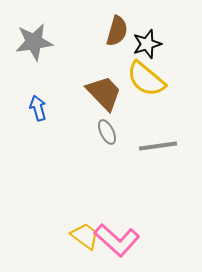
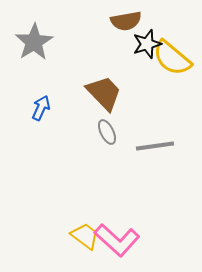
brown semicircle: moved 9 px right, 10 px up; rotated 64 degrees clockwise
gray star: rotated 24 degrees counterclockwise
yellow semicircle: moved 26 px right, 21 px up
blue arrow: moved 3 px right; rotated 40 degrees clockwise
gray line: moved 3 px left
